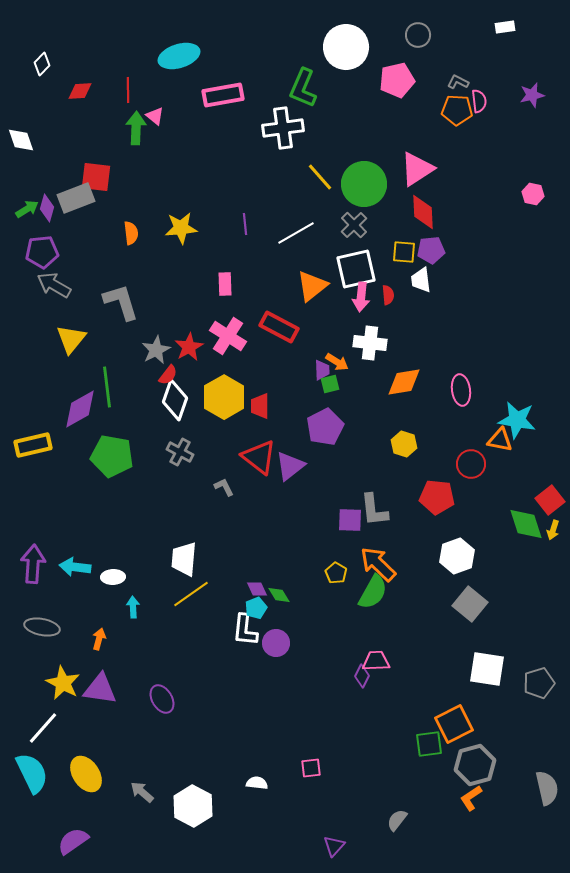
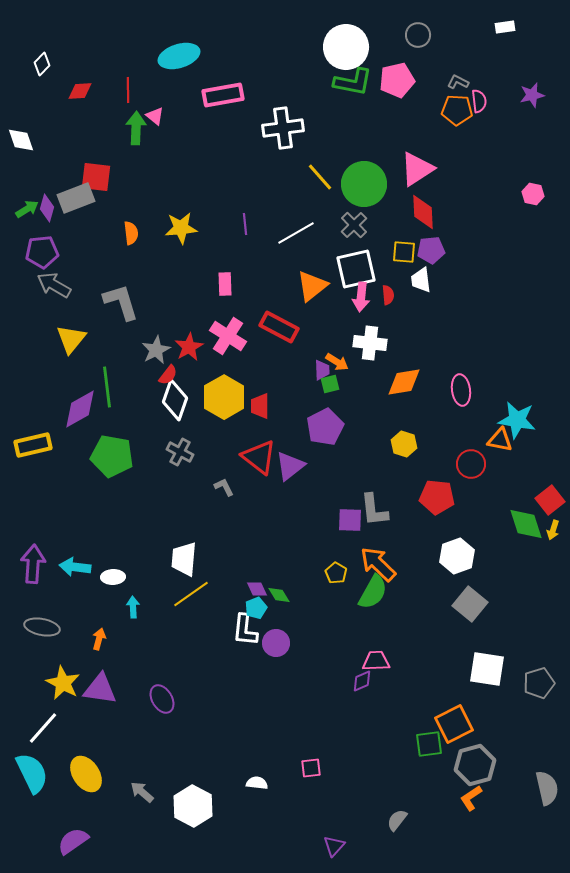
green L-shape at (303, 88): moved 50 px right, 6 px up; rotated 102 degrees counterclockwise
purple diamond at (362, 676): moved 5 px down; rotated 40 degrees clockwise
